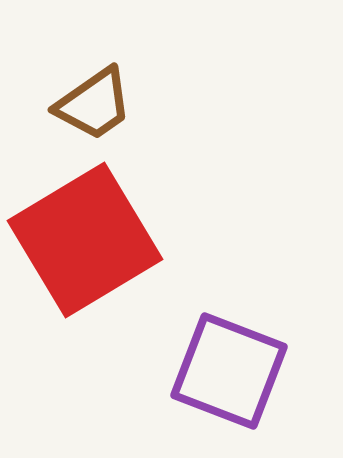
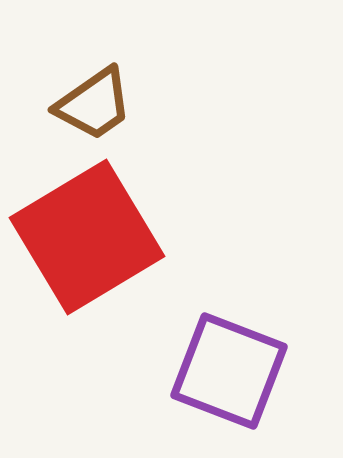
red square: moved 2 px right, 3 px up
